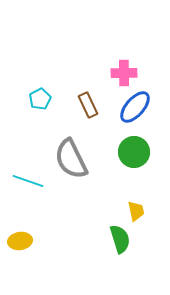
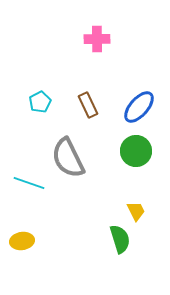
pink cross: moved 27 px left, 34 px up
cyan pentagon: moved 3 px down
blue ellipse: moved 4 px right
green circle: moved 2 px right, 1 px up
gray semicircle: moved 3 px left, 1 px up
cyan line: moved 1 px right, 2 px down
yellow trapezoid: rotated 15 degrees counterclockwise
yellow ellipse: moved 2 px right
